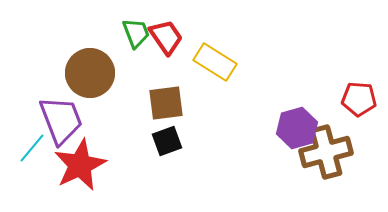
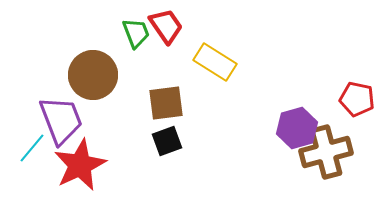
red trapezoid: moved 11 px up
brown circle: moved 3 px right, 2 px down
red pentagon: moved 2 px left; rotated 8 degrees clockwise
